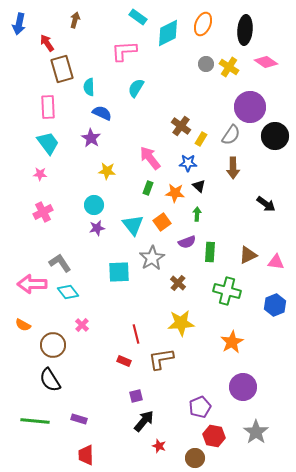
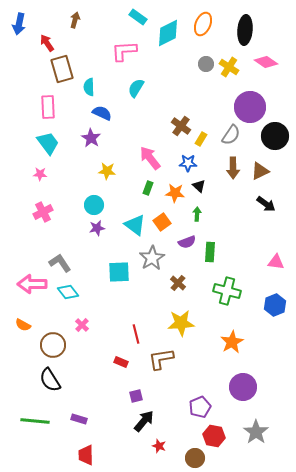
cyan triangle at (133, 225): moved 2 px right; rotated 15 degrees counterclockwise
brown triangle at (248, 255): moved 12 px right, 84 px up
red rectangle at (124, 361): moved 3 px left, 1 px down
